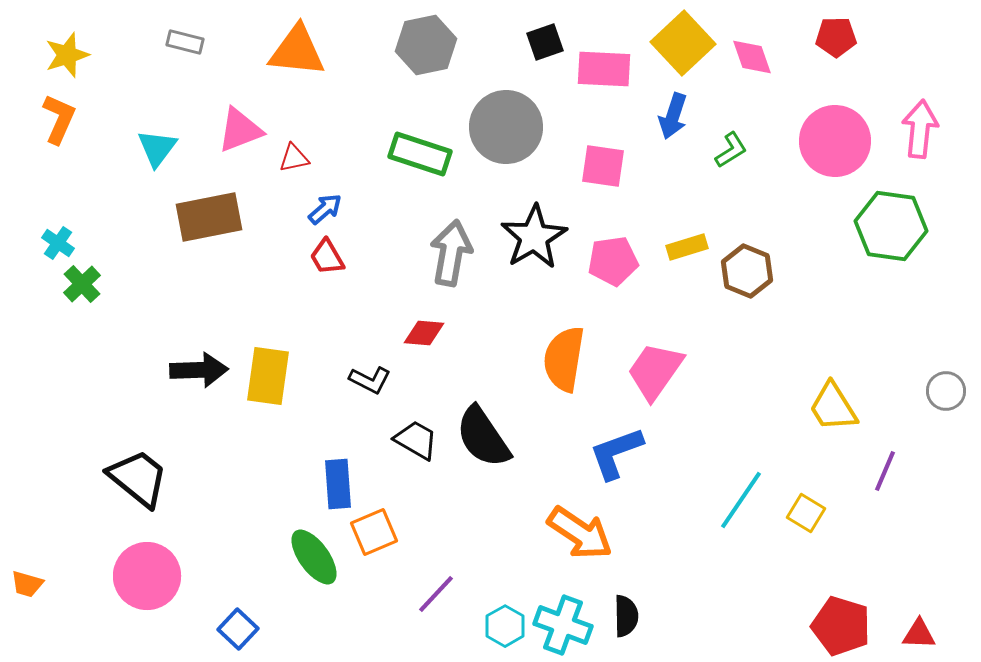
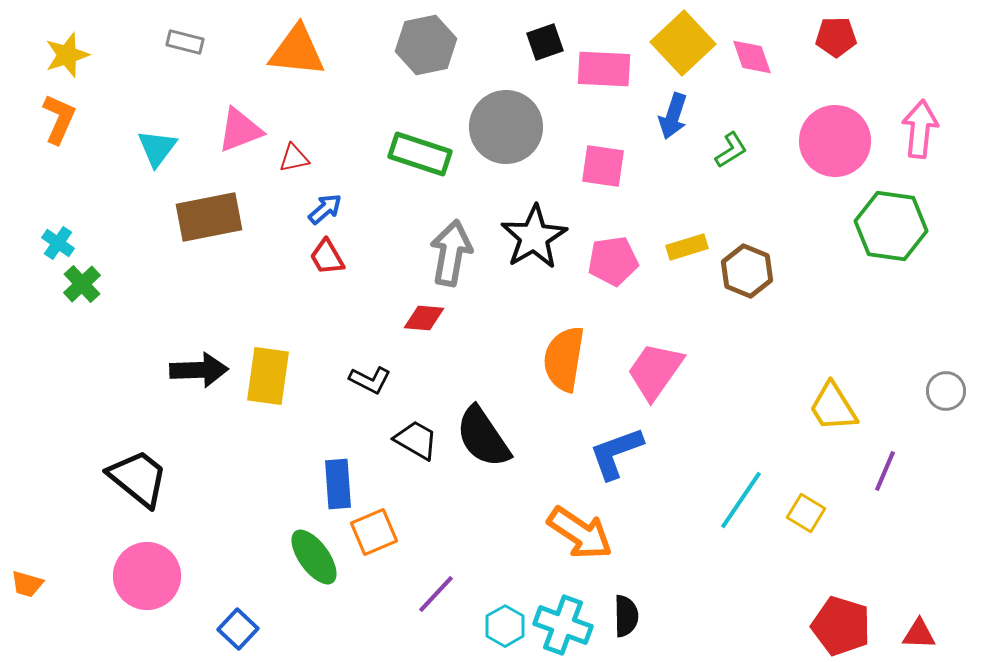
red diamond at (424, 333): moved 15 px up
